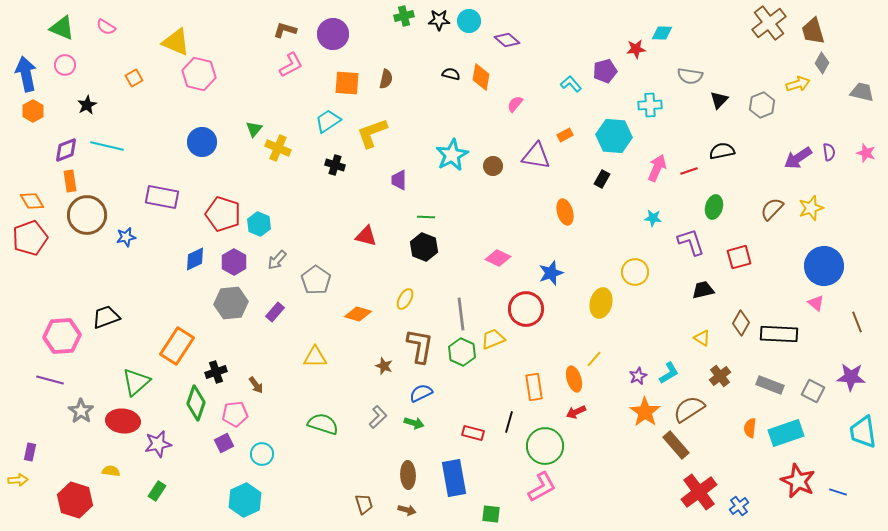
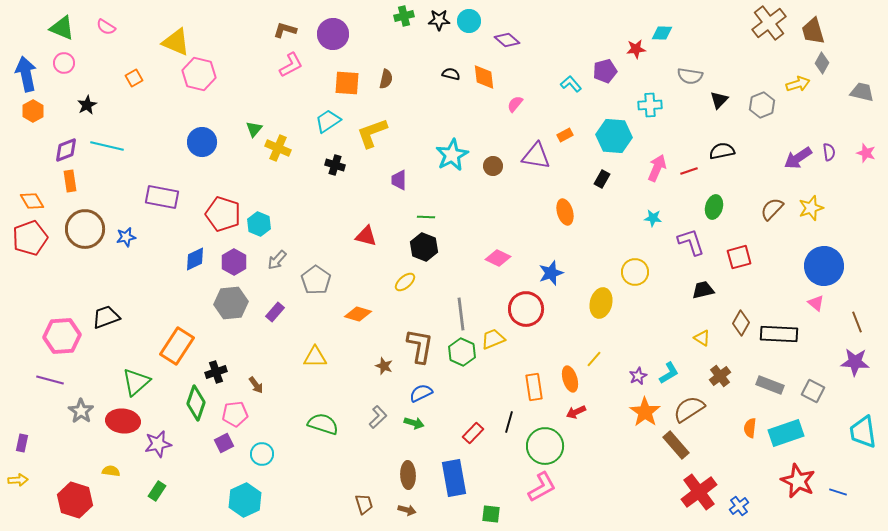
pink circle at (65, 65): moved 1 px left, 2 px up
orange diamond at (481, 77): moved 3 px right; rotated 16 degrees counterclockwise
brown circle at (87, 215): moved 2 px left, 14 px down
yellow ellipse at (405, 299): moved 17 px up; rotated 20 degrees clockwise
purple star at (851, 377): moved 4 px right, 15 px up
orange ellipse at (574, 379): moved 4 px left
red rectangle at (473, 433): rotated 60 degrees counterclockwise
purple rectangle at (30, 452): moved 8 px left, 9 px up
